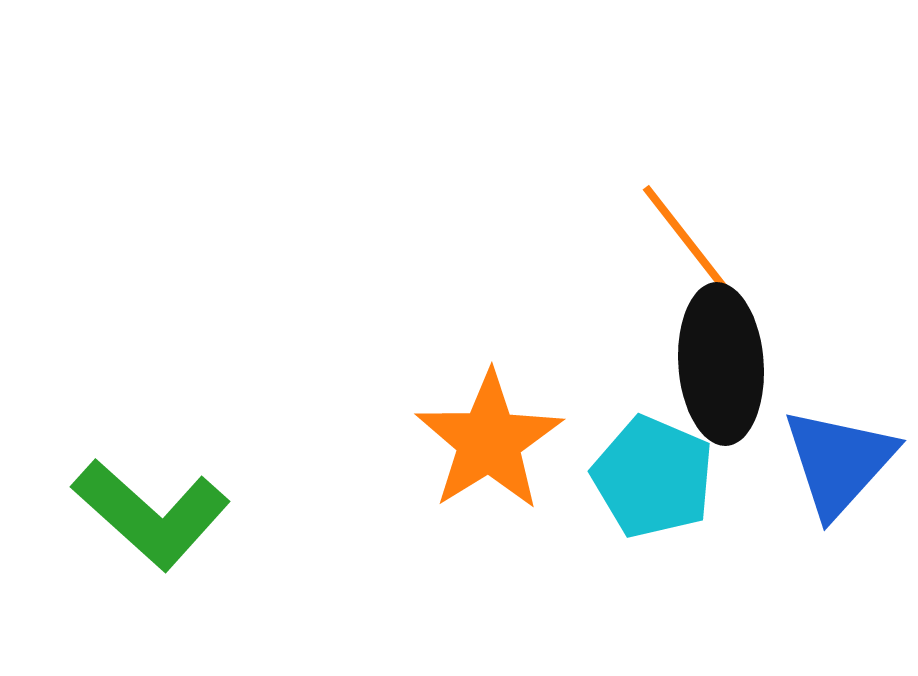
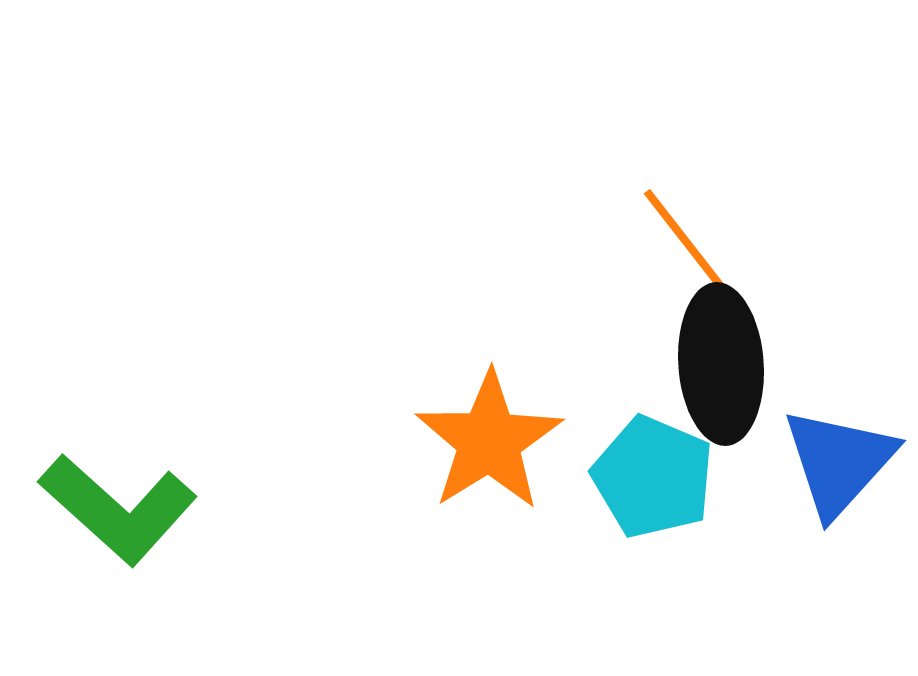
orange line: moved 1 px right, 4 px down
green L-shape: moved 33 px left, 5 px up
